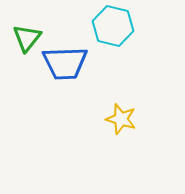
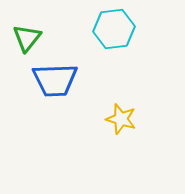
cyan hexagon: moved 1 px right, 3 px down; rotated 21 degrees counterclockwise
blue trapezoid: moved 10 px left, 17 px down
